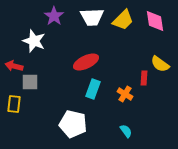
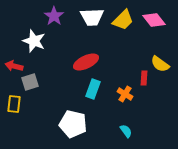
pink diamond: moved 1 px left, 1 px up; rotated 30 degrees counterclockwise
gray square: rotated 18 degrees counterclockwise
